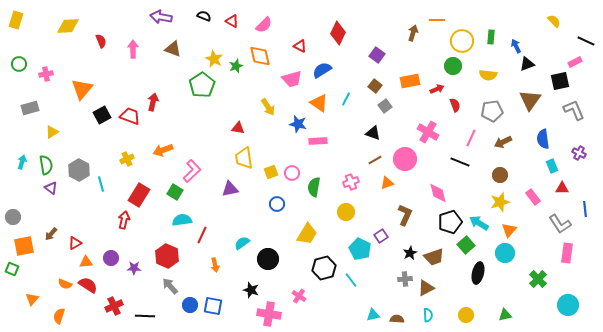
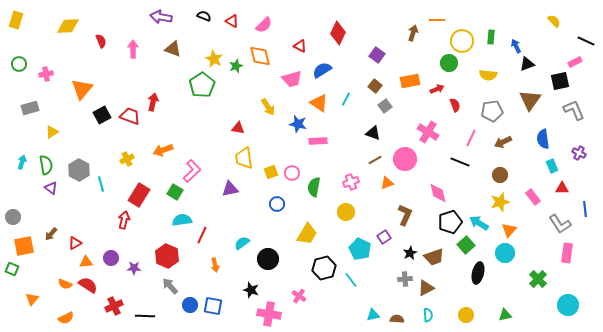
green circle at (453, 66): moved 4 px left, 3 px up
purple square at (381, 236): moved 3 px right, 1 px down
orange semicircle at (59, 316): moved 7 px right, 2 px down; rotated 133 degrees counterclockwise
